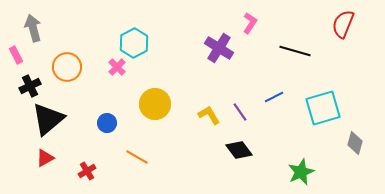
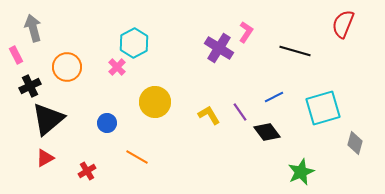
pink L-shape: moved 4 px left, 9 px down
yellow circle: moved 2 px up
black diamond: moved 28 px right, 18 px up
